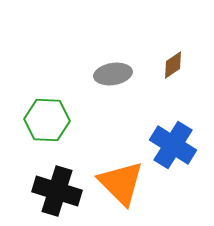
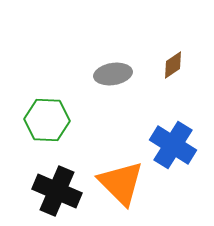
black cross: rotated 6 degrees clockwise
